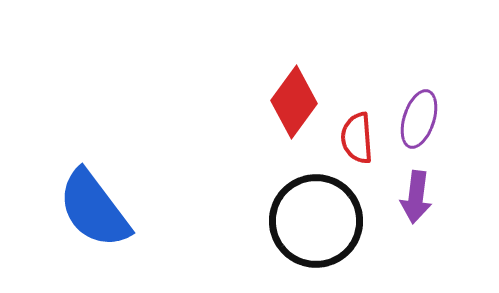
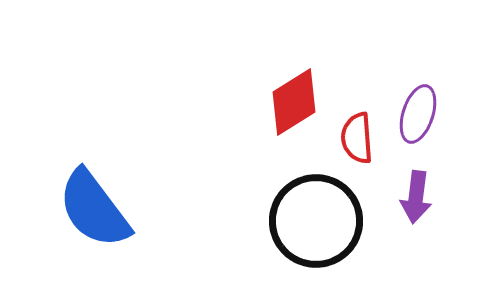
red diamond: rotated 22 degrees clockwise
purple ellipse: moved 1 px left, 5 px up
